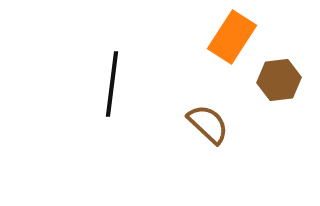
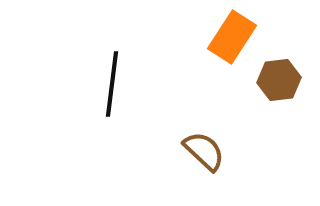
brown semicircle: moved 4 px left, 27 px down
